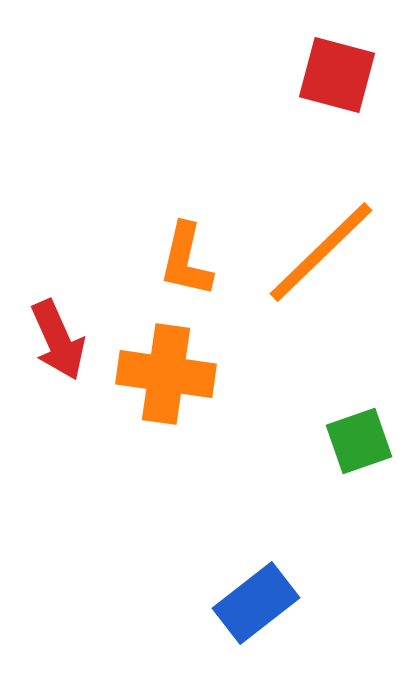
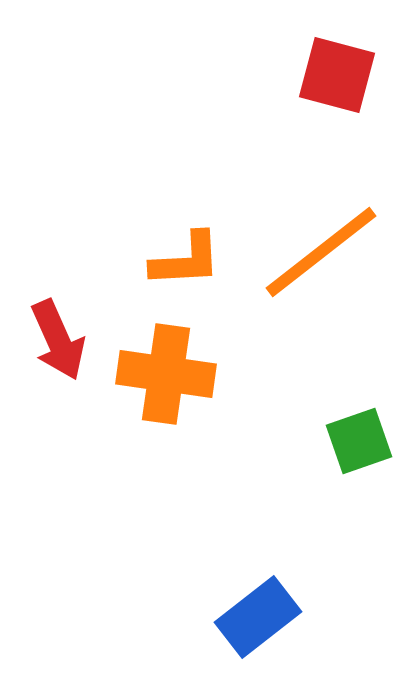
orange line: rotated 6 degrees clockwise
orange L-shape: rotated 106 degrees counterclockwise
blue rectangle: moved 2 px right, 14 px down
